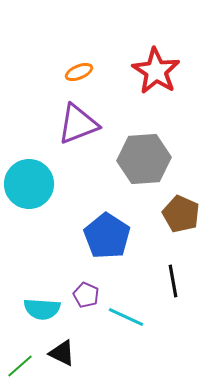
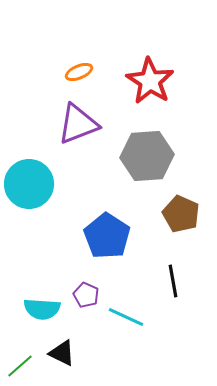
red star: moved 6 px left, 10 px down
gray hexagon: moved 3 px right, 3 px up
